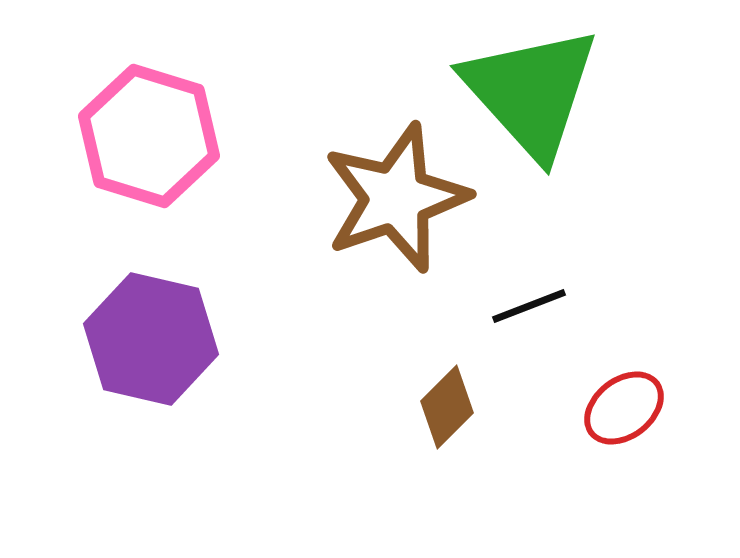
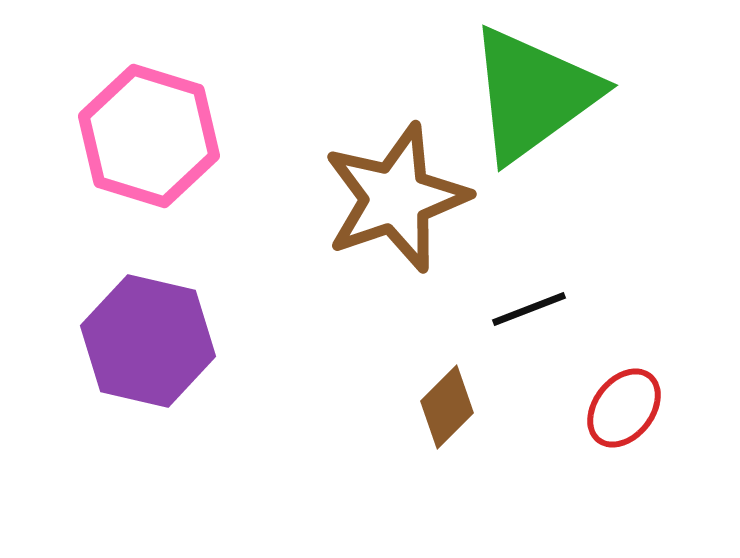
green triangle: moved 2 px right, 2 px down; rotated 36 degrees clockwise
black line: moved 3 px down
purple hexagon: moved 3 px left, 2 px down
red ellipse: rotated 14 degrees counterclockwise
